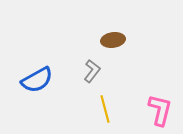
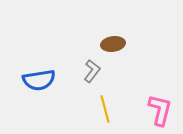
brown ellipse: moved 4 px down
blue semicircle: moved 2 px right; rotated 20 degrees clockwise
